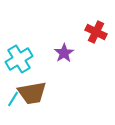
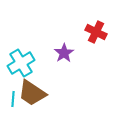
cyan cross: moved 2 px right, 4 px down
brown trapezoid: rotated 44 degrees clockwise
cyan line: rotated 28 degrees counterclockwise
